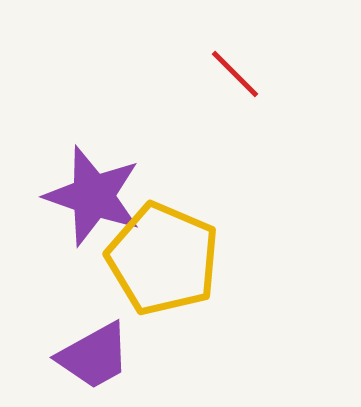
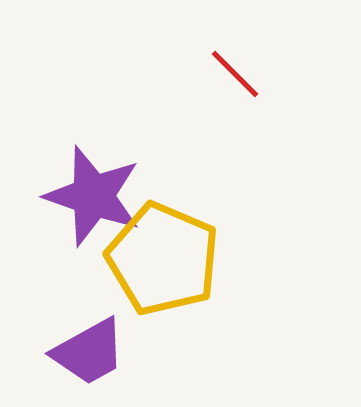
purple trapezoid: moved 5 px left, 4 px up
